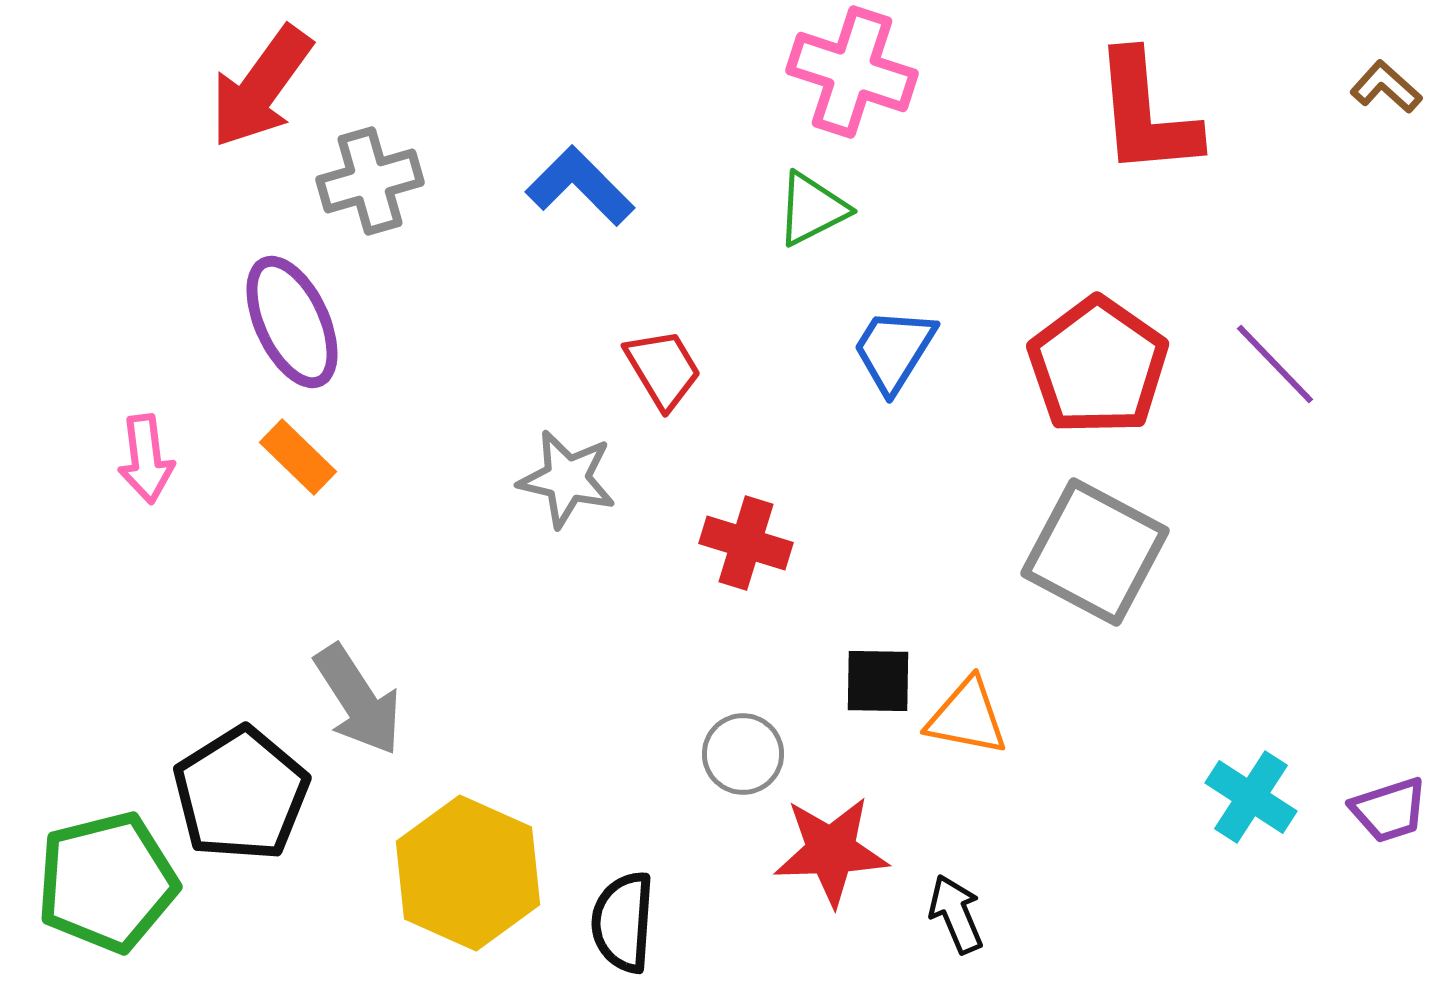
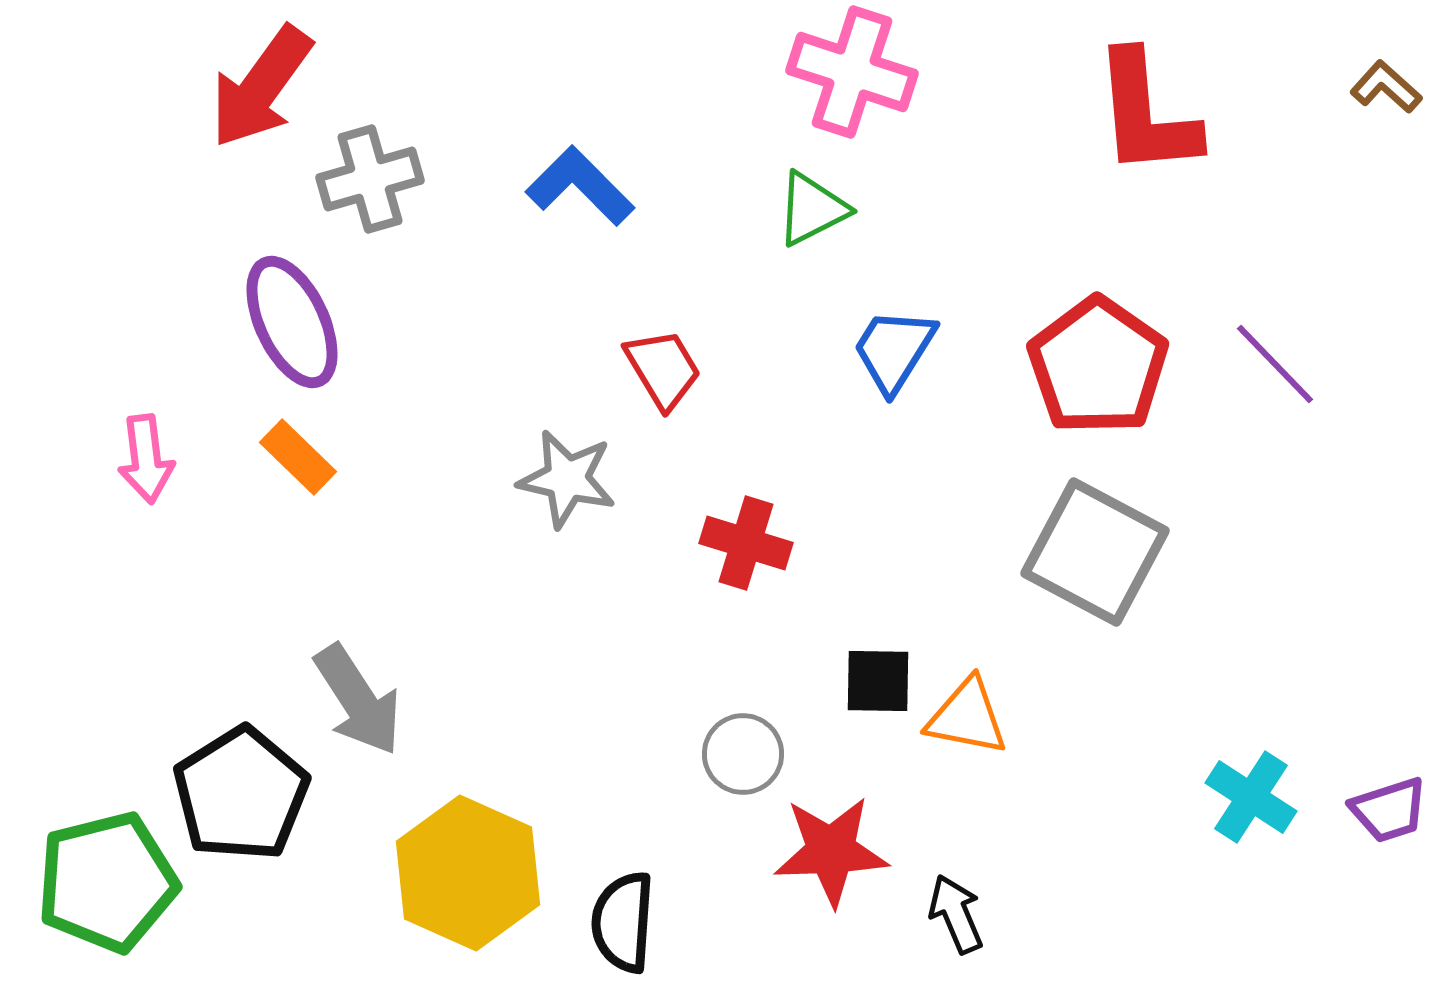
gray cross: moved 2 px up
